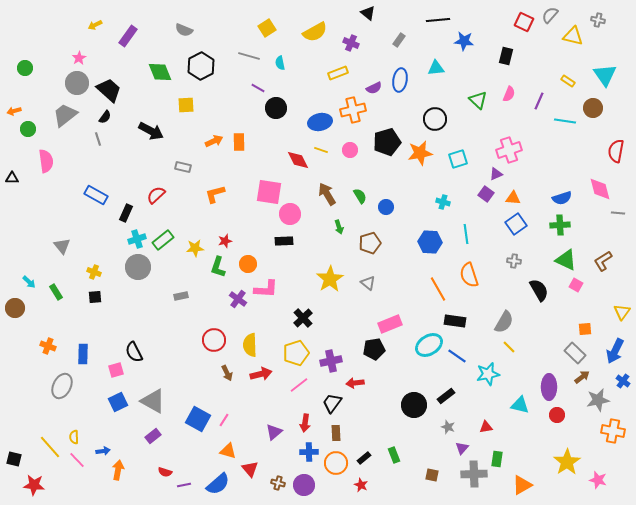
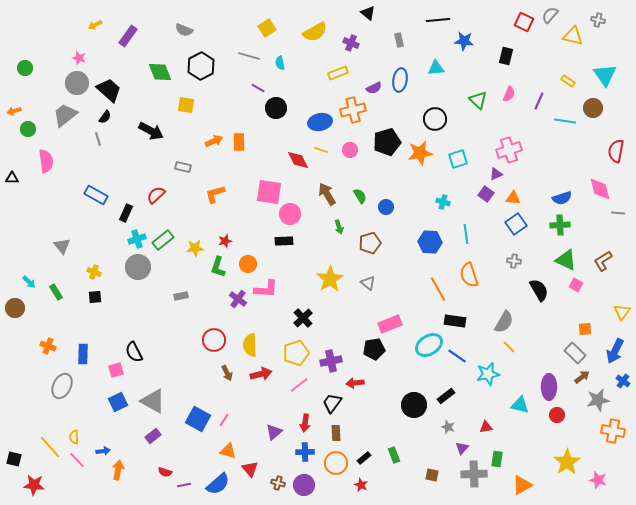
gray rectangle at (399, 40): rotated 48 degrees counterclockwise
pink star at (79, 58): rotated 24 degrees counterclockwise
yellow square at (186, 105): rotated 12 degrees clockwise
blue cross at (309, 452): moved 4 px left
